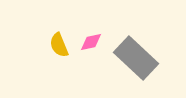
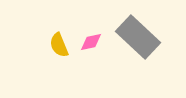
gray rectangle: moved 2 px right, 21 px up
